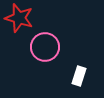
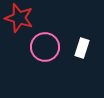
white rectangle: moved 3 px right, 28 px up
